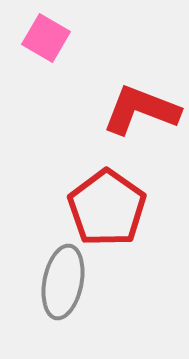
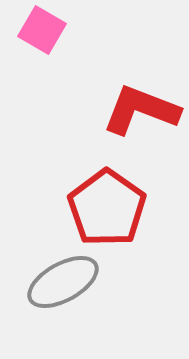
pink square: moved 4 px left, 8 px up
gray ellipse: rotated 50 degrees clockwise
